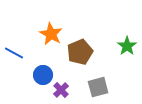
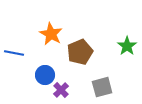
blue line: rotated 18 degrees counterclockwise
blue circle: moved 2 px right
gray square: moved 4 px right
